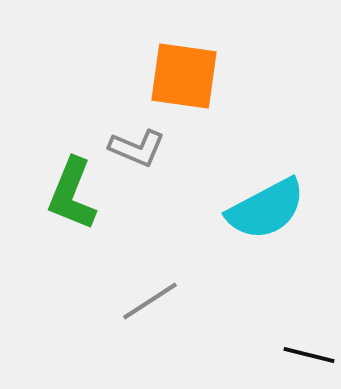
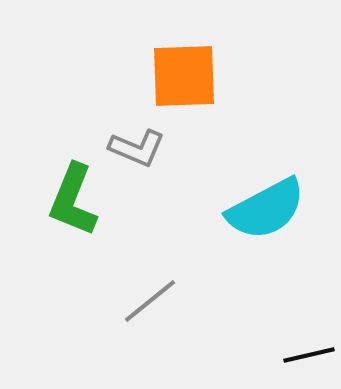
orange square: rotated 10 degrees counterclockwise
green L-shape: moved 1 px right, 6 px down
gray line: rotated 6 degrees counterclockwise
black line: rotated 27 degrees counterclockwise
